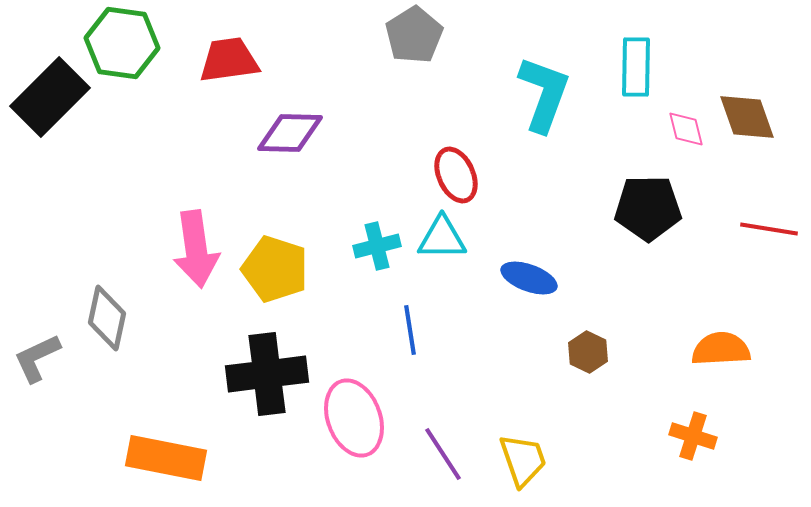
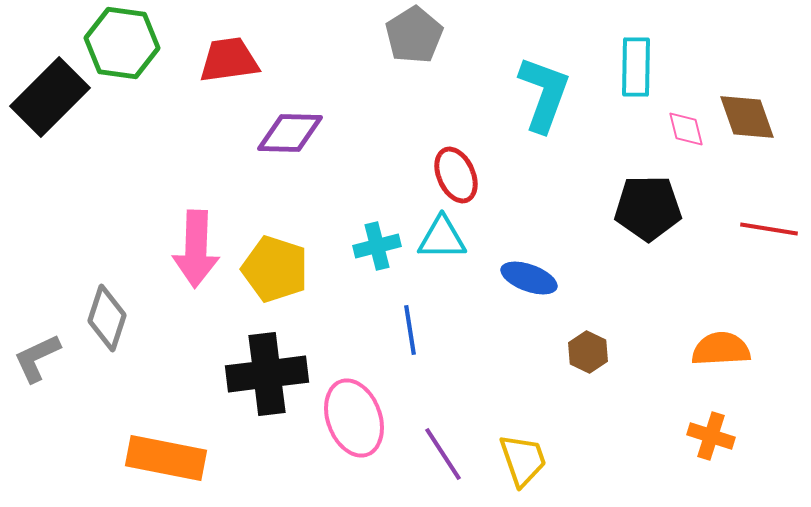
pink arrow: rotated 10 degrees clockwise
gray diamond: rotated 6 degrees clockwise
orange cross: moved 18 px right
